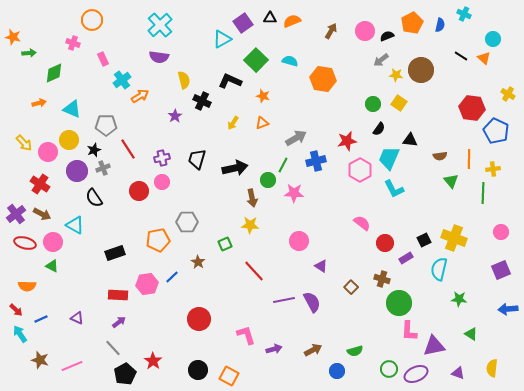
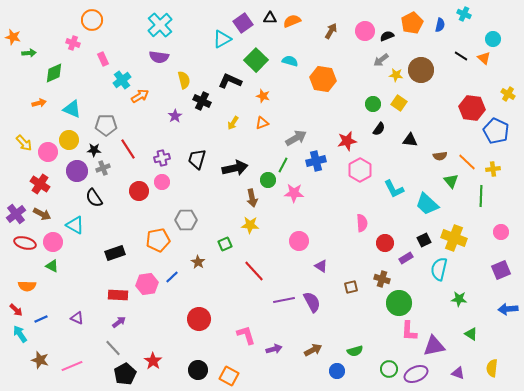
black star at (94, 150): rotated 24 degrees clockwise
cyan trapezoid at (389, 158): moved 38 px right, 46 px down; rotated 70 degrees counterclockwise
orange line at (469, 159): moved 2 px left, 3 px down; rotated 48 degrees counterclockwise
green line at (483, 193): moved 2 px left, 3 px down
gray hexagon at (187, 222): moved 1 px left, 2 px up
pink semicircle at (362, 223): rotated 48 degrees clockwise
brown square at (351, 287): rotated 32 degrees clockwise
